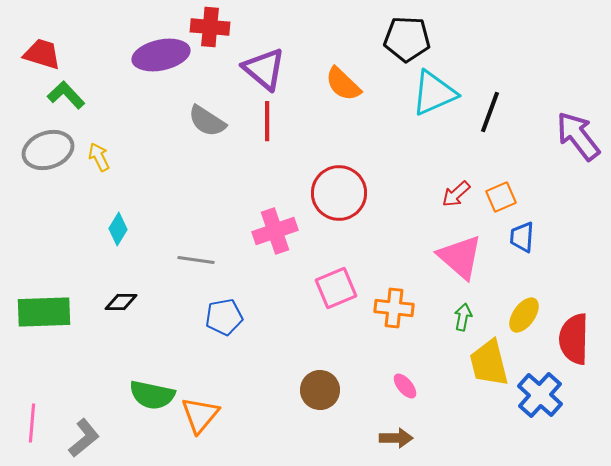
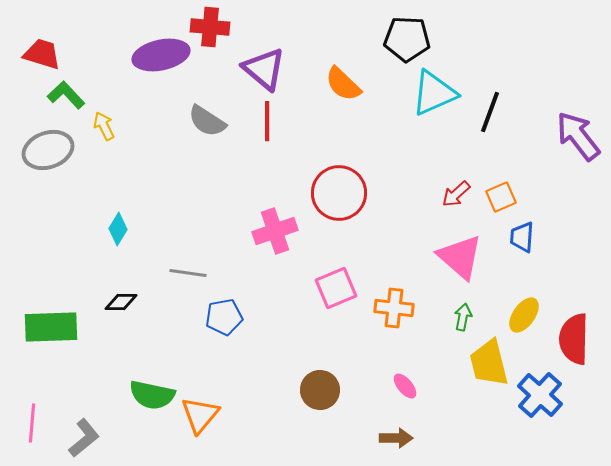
yellow arrow: moved 5 px right, 31 px up
gray line: moved 8 px left, 13 px down
green rectangle: moved 7 px right, 15 px down
